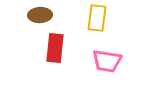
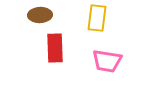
red rectangle: rotated 8 degrees counterclockwise
